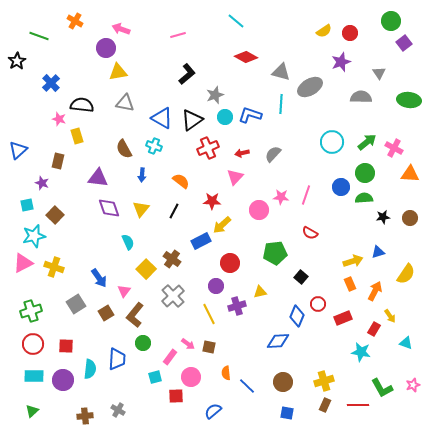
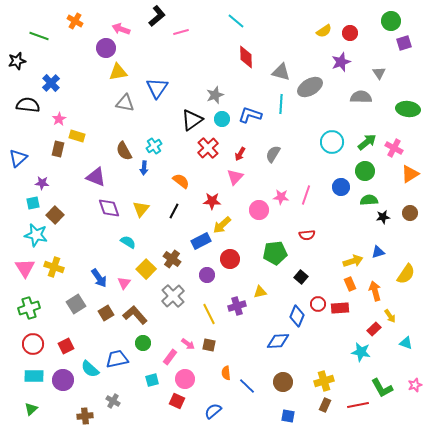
pink line at (178, 35): moved 3 px right, 3 px up
purple square at (404, 43): rotated 21 degrees clockwise
red diamond at (246, 57): rotated 60 degrees clockwise
black star at (17, 61): rotated 18 degrees clockwise
black L-shape at (187, 74): moved 30 px left, 58 px up
green ellipse at (409, 100): moved 1 px left, 9 px down
black semicircle at (82, 105): moved 54 px left
cyan circle at (225, 117): moved 3 px left, 2 px down
blue triangle at (162, 118): moved 5 px left, 30 px up; rotated 35 degrees clockwise
pink star at (59, 119): rotated 24 degrees clockwise
yellow rectangle at (77, 136): rotated 56 degrees counterclockwise
cyan cross at (154, 146): rotated 35 degrees clockwise
red cross at (208, 148): rotated 20 degrees counterclockwise
brown semicircle at (124, 149): moved 2 px down
blue triangle at (18, 150): moved 8 px down
red arrow at (242, 153): moved 2 px left, 1 px down; rotated 48 degrees counterclockwise
gray semicircle at (273, 154): rotated 12 degrees counterclockwise
brown rectangle at (58, 161): moved 12 px up
green circle at (365, 173): moved 2 px up
orange triangle at (410, 174): rotated 36 degrees counterclockwise
blue arrow at (142, 175): moved 2 px right, 7 px up
purple triangle at (98, 178): moved 2 px left, 1 px up; rotated 15 degrees clockwise
purple star at (42, 183): rotated 16 degrees counterclockwise
green semicircle at (364, 198): moved 5 px right, 2 px down
cyan square at (27, 205): moved 6 px right, 2 px up
brown circle at (410, 218): moved 5 px up
red semicircle at (310, 233): moved 3 px left, 2 px down; rotated 35 degrees counterclockwise
cyan star at (34, 236): moved 2 px right, 1 px up; rotated 25 degrees clockwise
cyan semicircle at (128, 242): rotated 35 degrees counterclockwise
pink triangle at (23, 263): moved 2 px right, 5 px down; rotated 35 degrees counterclockwise
red circle at (230, 263): moved 4 px up
purple circle at (216, 286): moved 9 px left, 11 px up
pink triangle at (124, 291): moved 8 px up
orange arrow at (375, 291): rotated 42 degrees counterclockwise
green cross at (31, 311): moved 2 px left, 3 px up
brown L-shape at (135, 315): rotated 100 degrees clockwise
red rectangle at (343, 318): moved 3 px left, 10 px up; rotated 18 degrees clockwise
red rectangle at (374, 329): rotated 16 degrees clockwise
red square at (66, 346): rotated 28 degrees counterclockwise
brown square at (209, 347): moved 2 px up
blue trapezoid at (117, 359): rotated 105 degrees counterclockwise
cyan semicircle at (90, 369): rotated 126 degrees clockwise
cyan square at (155, 377): moved 3 px left, 3 px down
pink circle at (191, 377): moved 6 px left, 2 px down
pink star at (413, 385): moved 2 px right
red square at (176, 396): moved 1 px right, 5 px down; rotated 28 degrees clockwise
red line at (358, 405): rotated 10 degrees counterclockwise
gray cross at (118, 410): moved 5 px left, 9 px up
green triangle at (32, 411): moved 1 px left, 2 px up
blue square at (287, 413): moved 1 px right, 3 px down
